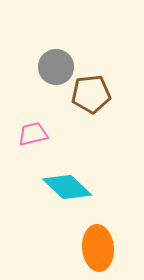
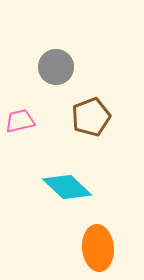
brown pentagon: moved 23 px down; rotated 15 degrees counterclockwise
pink trapezoid: moved 13 px left, 13 px up
